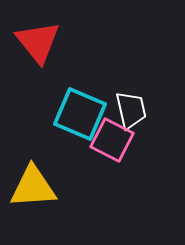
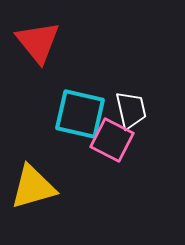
cyan square: rotated 10 degrees counterclockwise
yellow triangle: rotated 12 degrees counterclockwise
